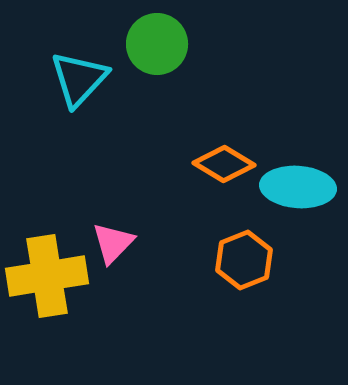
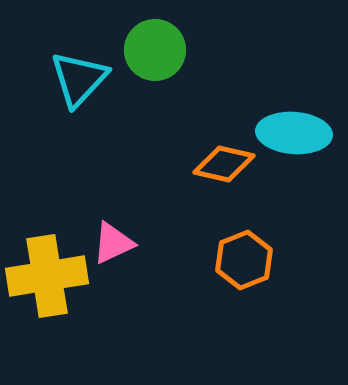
green circle: moved 2 px left, 6 px down
orange diamond: rotated 18 degrees counterclockwise
cyan ellipse: moved 4 px left, 54 px up
pink triangle: rotated 21 degrees clockwise
